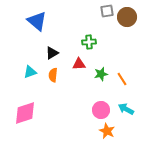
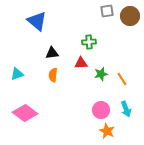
brown circle: moved 3 px right, 1 px up
black triangle: rotated 24 degrees clockwise
red triangle: moved 2 px right, 1 px up
cyan triangle: moved 13 px left, 2 px down
cyan arrow: rotated 140 degrees counterclockwise
pink diamond: rotated 55 degrees clockwise
